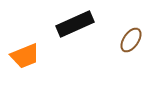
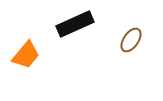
orange trapezoid: moved 1 px right, 1 px up; rotated 28 degrees counterclockwise
